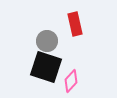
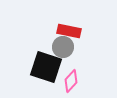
red rectangle: moved 6 px left, 7 px down; rotated 65 degrees counterclockwise
gray circle: moved 16 px right, 6 px down
